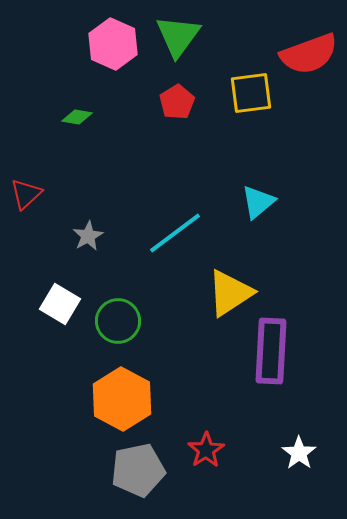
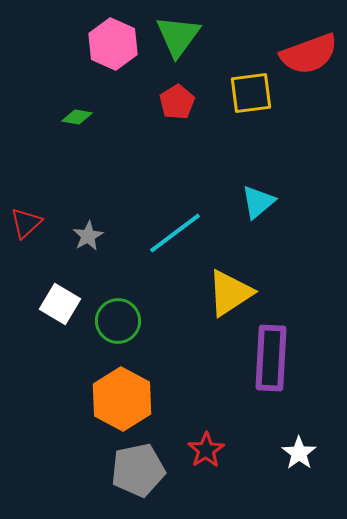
red triangle: moved 29 px down
purple rectangle: moved 7 px down
